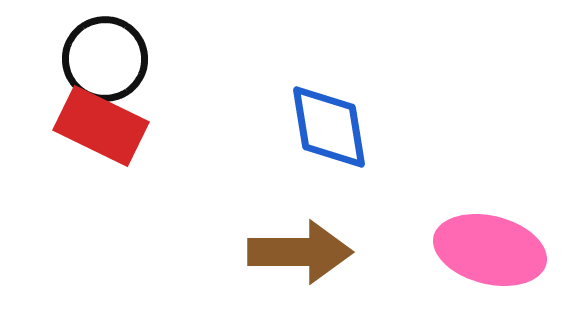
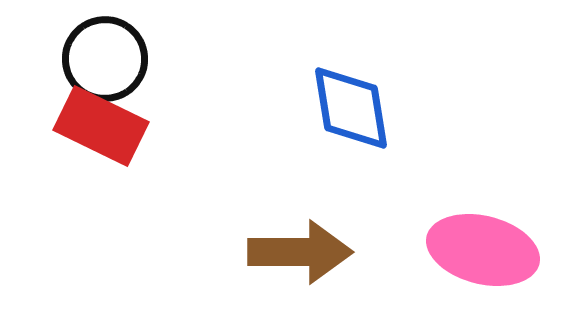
blue diamond: moved 22 px right, 19 px up
pink ellipse: moved 7 px left
